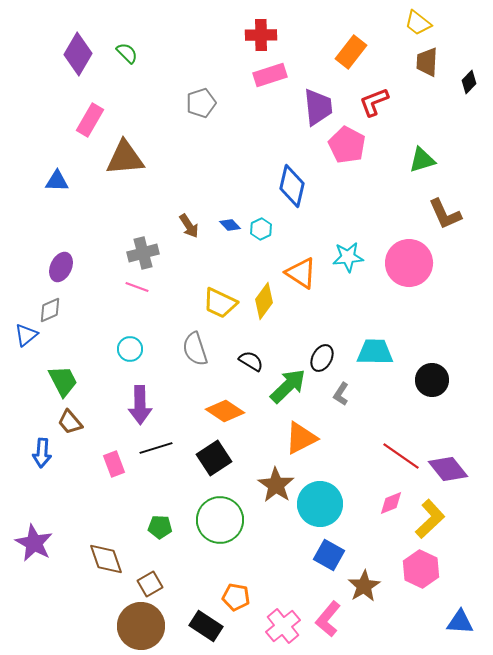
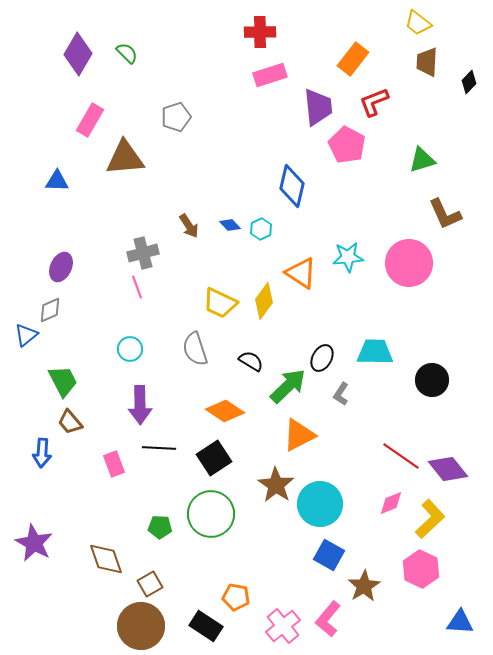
red cross at (261, 35): moved 1 px left, 3 px up
orange rectangle at (351, 52): moved 2 px right, 7 px down
gray pentagon at (201, 103): moved 25 px left, 14 px down
pink line at (137, 287): rotated 50 degrees clockwise
orange triangle at (301, 438): moved 2 px left, 3 px up
black line at (156, 448): moved 3 px right; rotated 20 degrees clockwise
green circle at (220, 520): moved 9 px left, 6 px up
